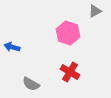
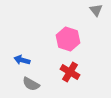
gray triangle: moved 1 px right, 1 px up; rotated 40 degrees counterclockwise
pink hexagon: moved 6 px down
blue arrow: moved 10 px right, 13 px down
